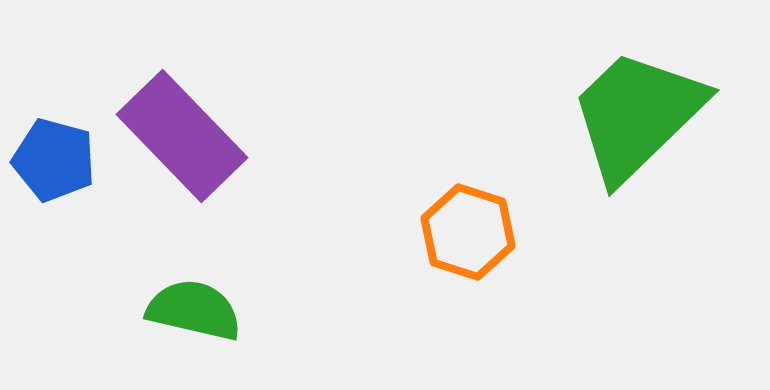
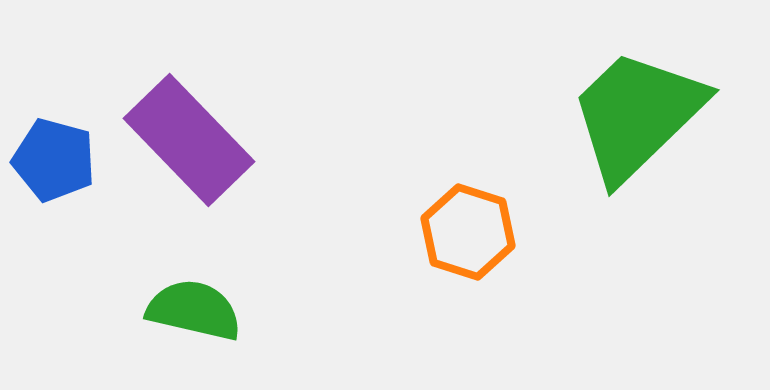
purple rectangle: moved 7 px right, 4 px down
